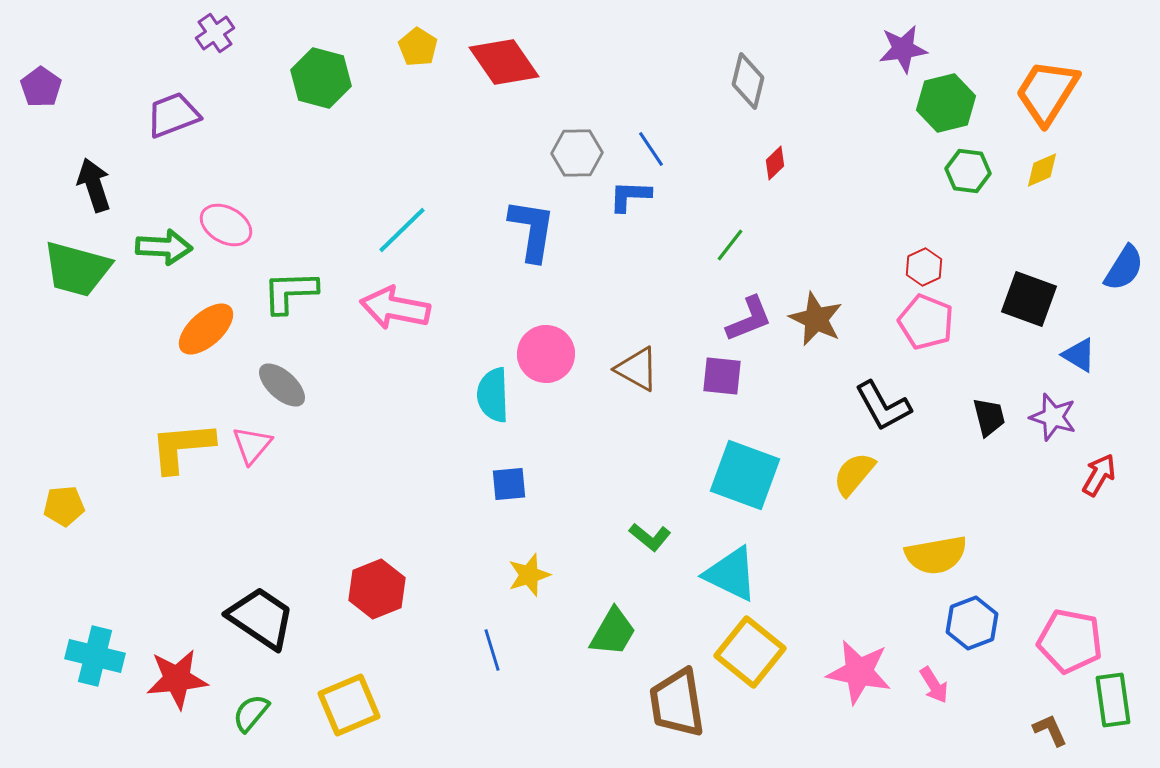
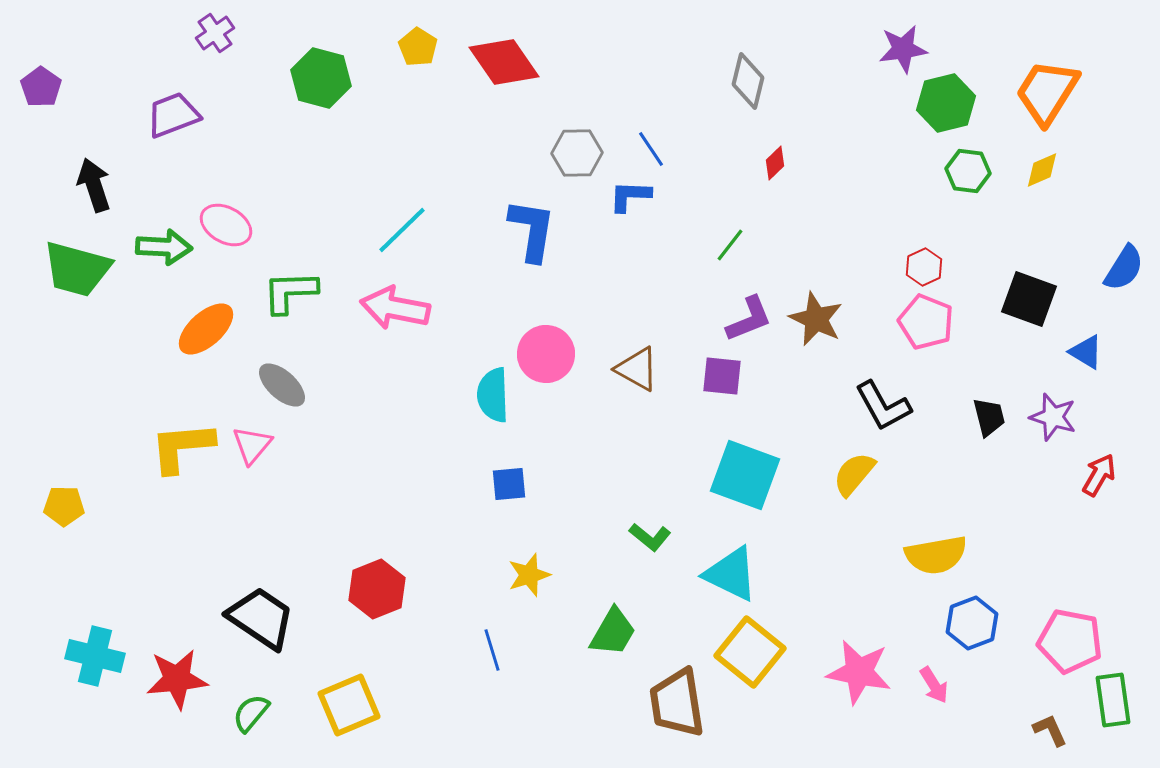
blue triangle at (1079, 355): moved 7 px right, 3 px up
yellow pentagon at (64, 506): rotated 6 degrees clockwise
